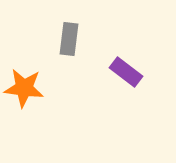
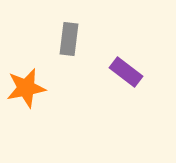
orange star: moved 2 px right; rotated 18 degrees counterclockwise
